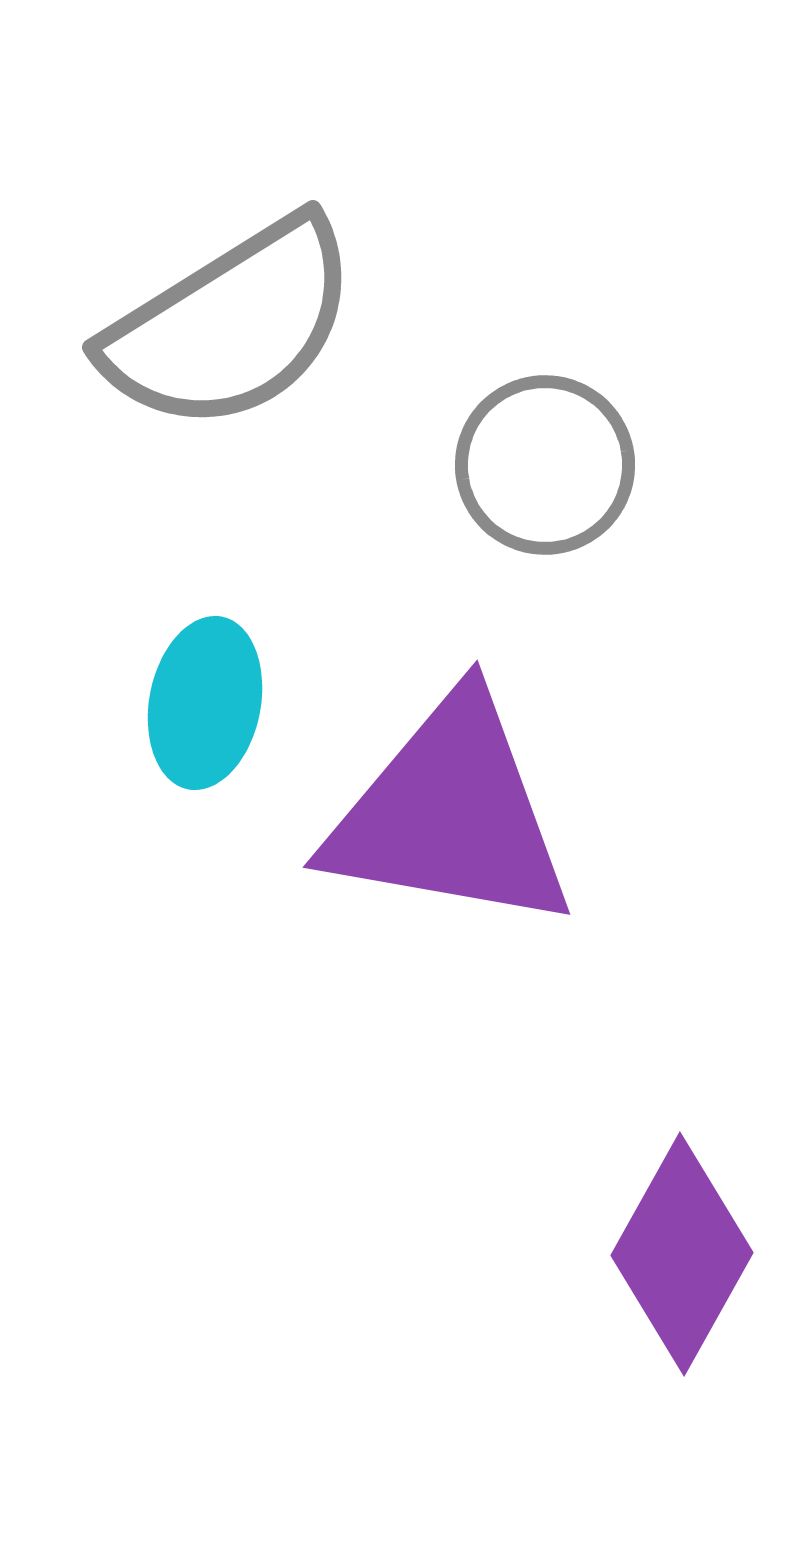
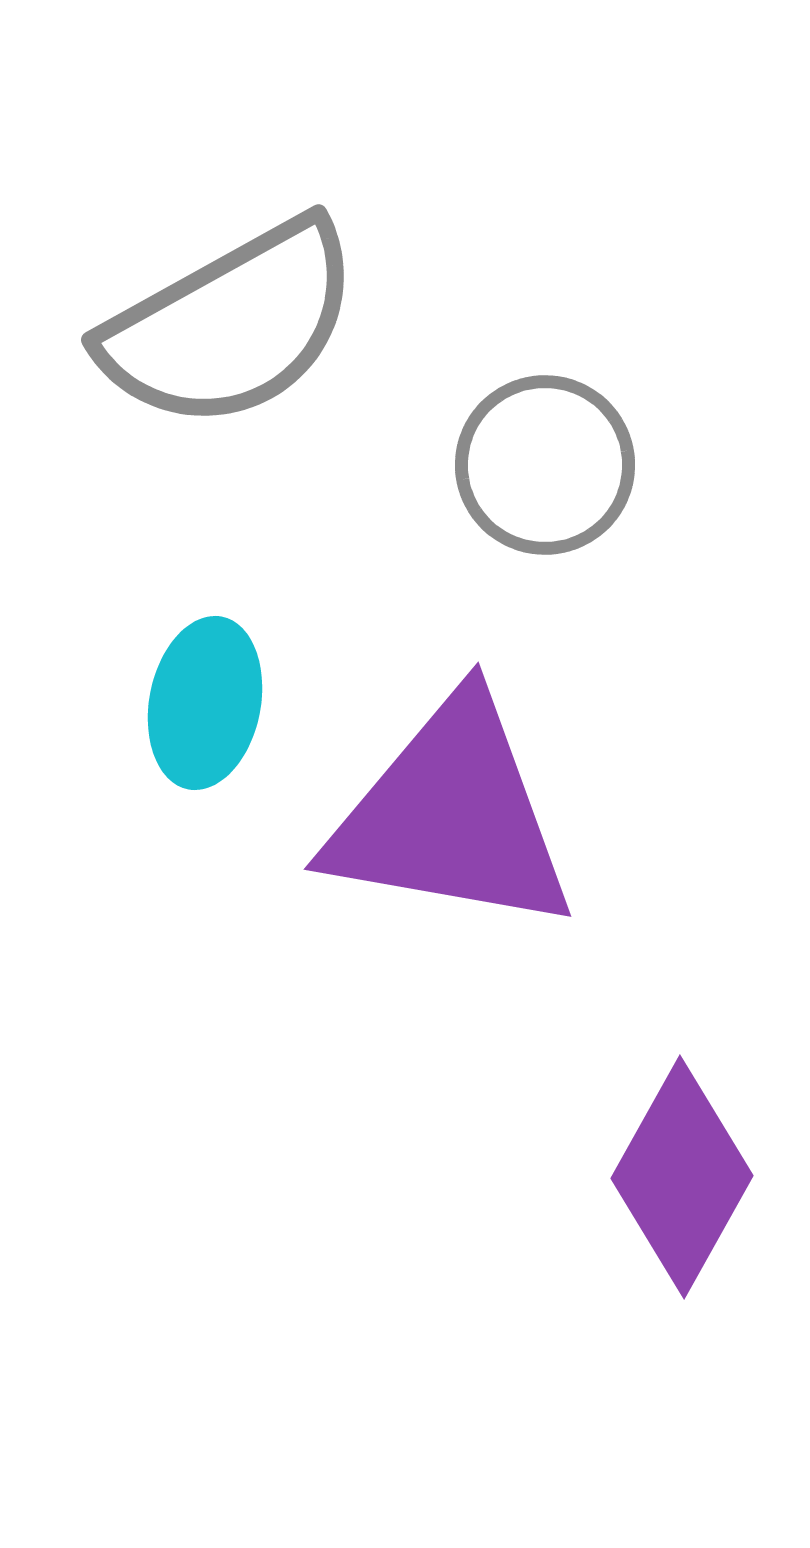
gray semicircle: rotated 3 degrees clockwise
purple triangle: moved 1 px right, 2 px down
purple diamond: moved 77 px up
